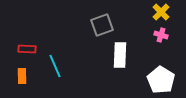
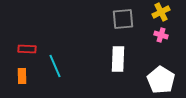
yellow cross: rotated 18 degrees clockwise
gray square: moved 21 px right, 6 px up; rotated 15 degrees clockwise
white rectangle: moved 2 px left, 4 px down
